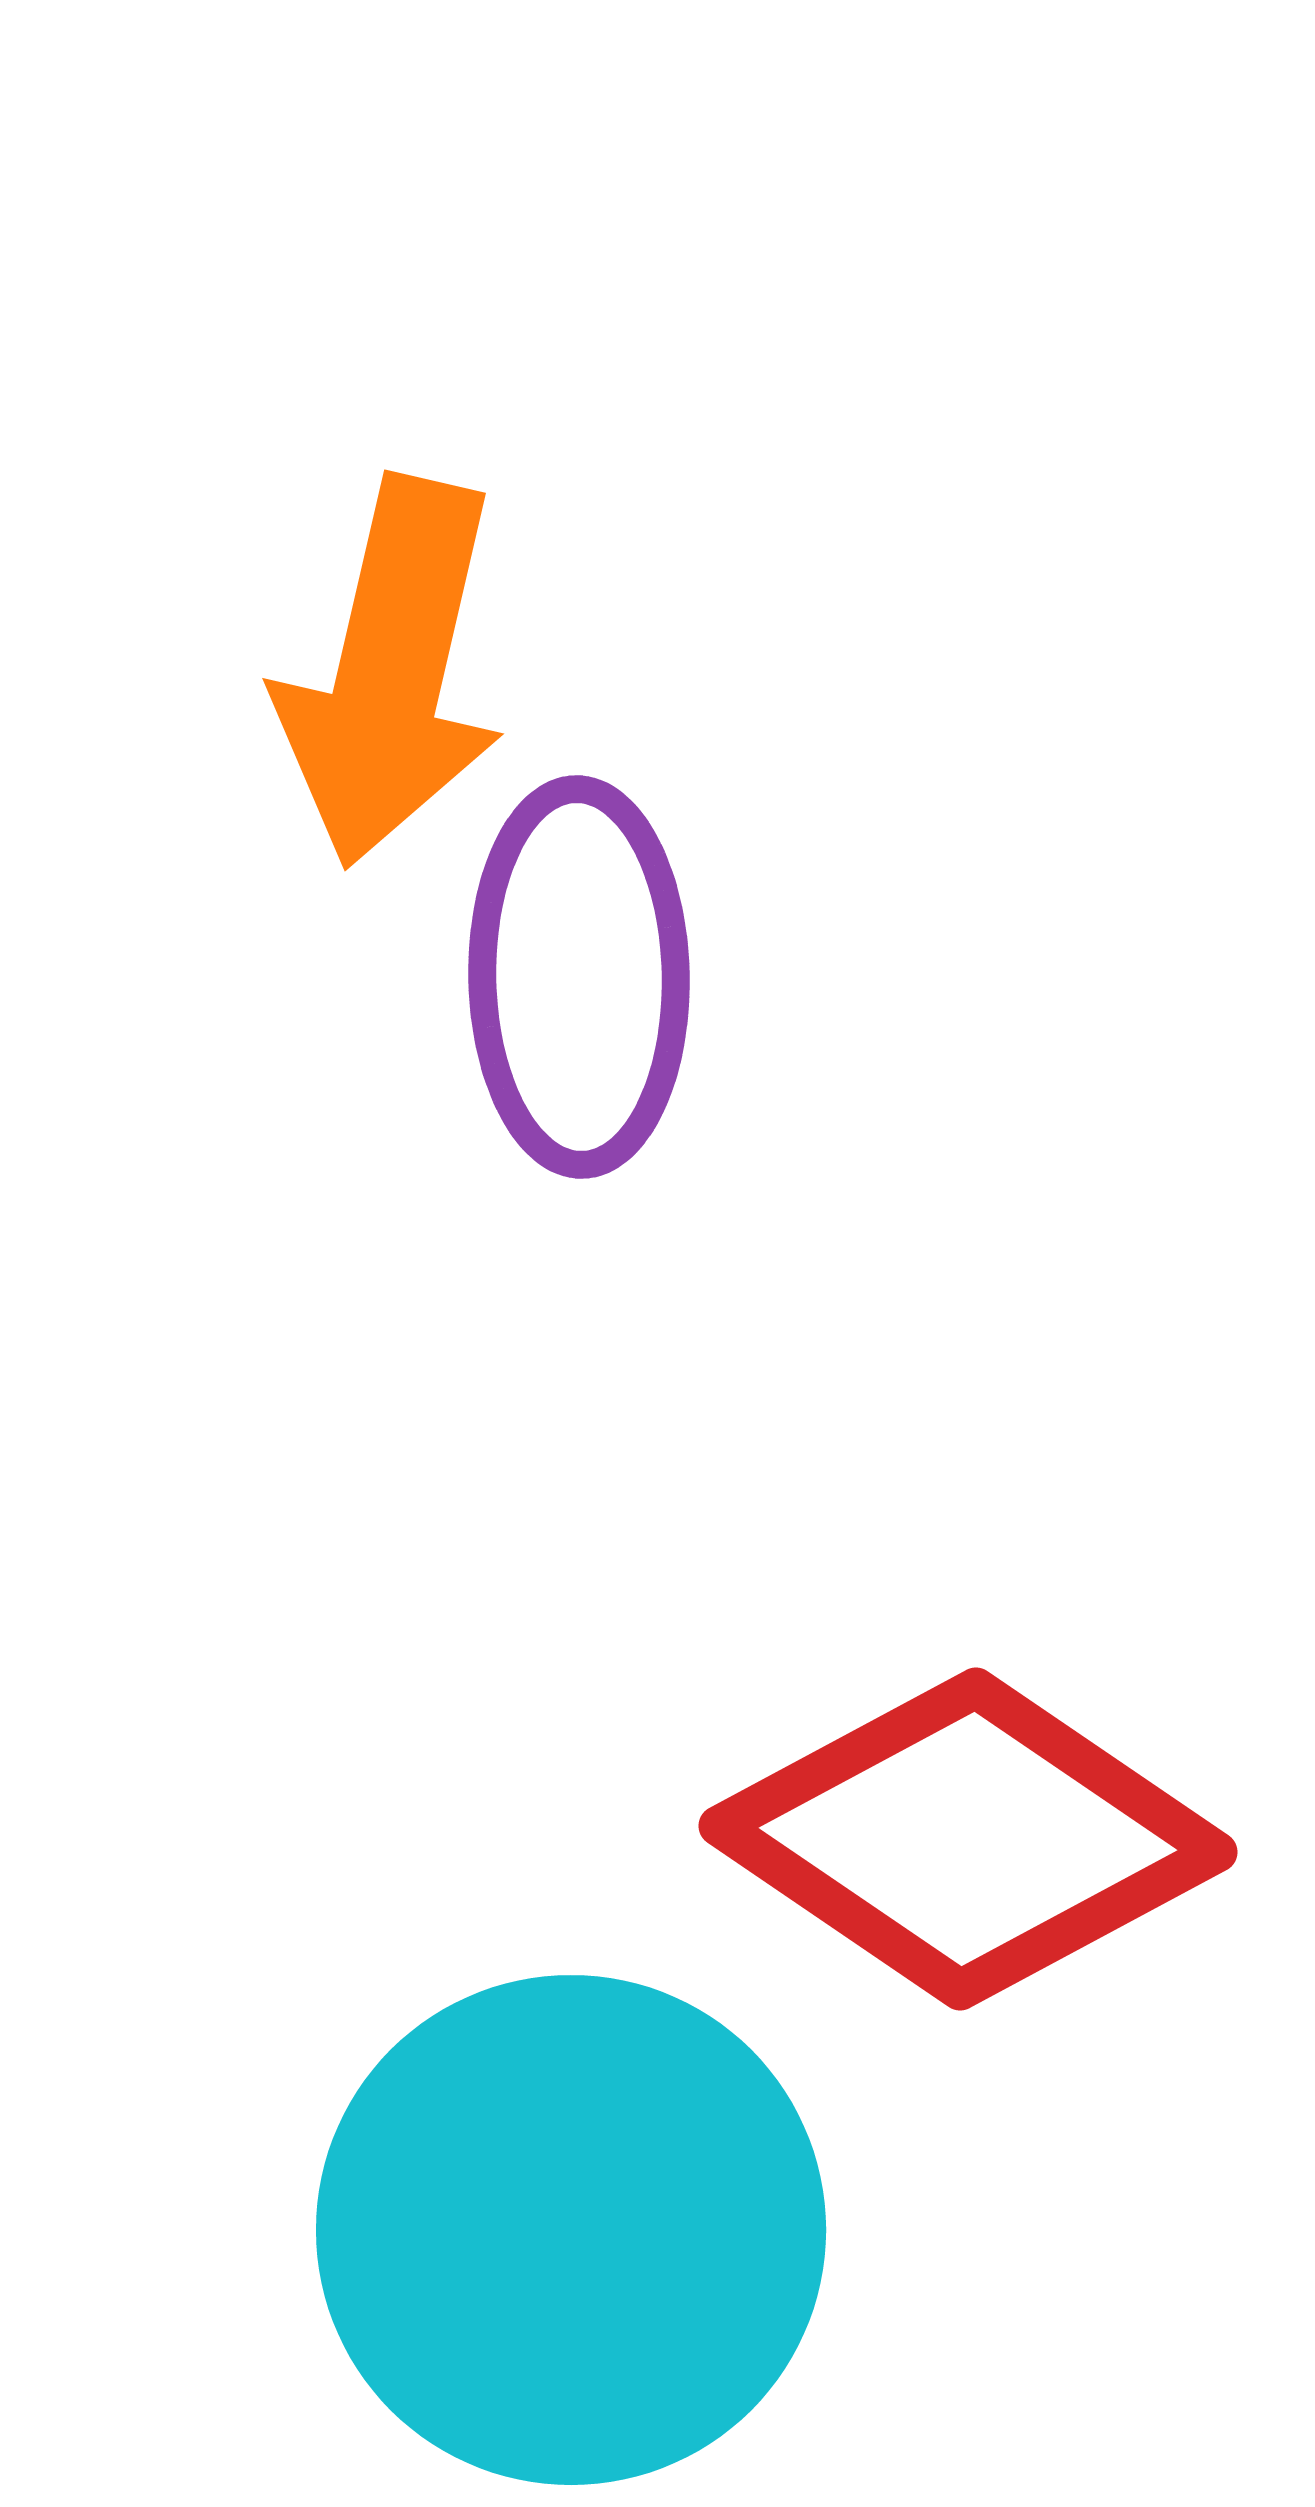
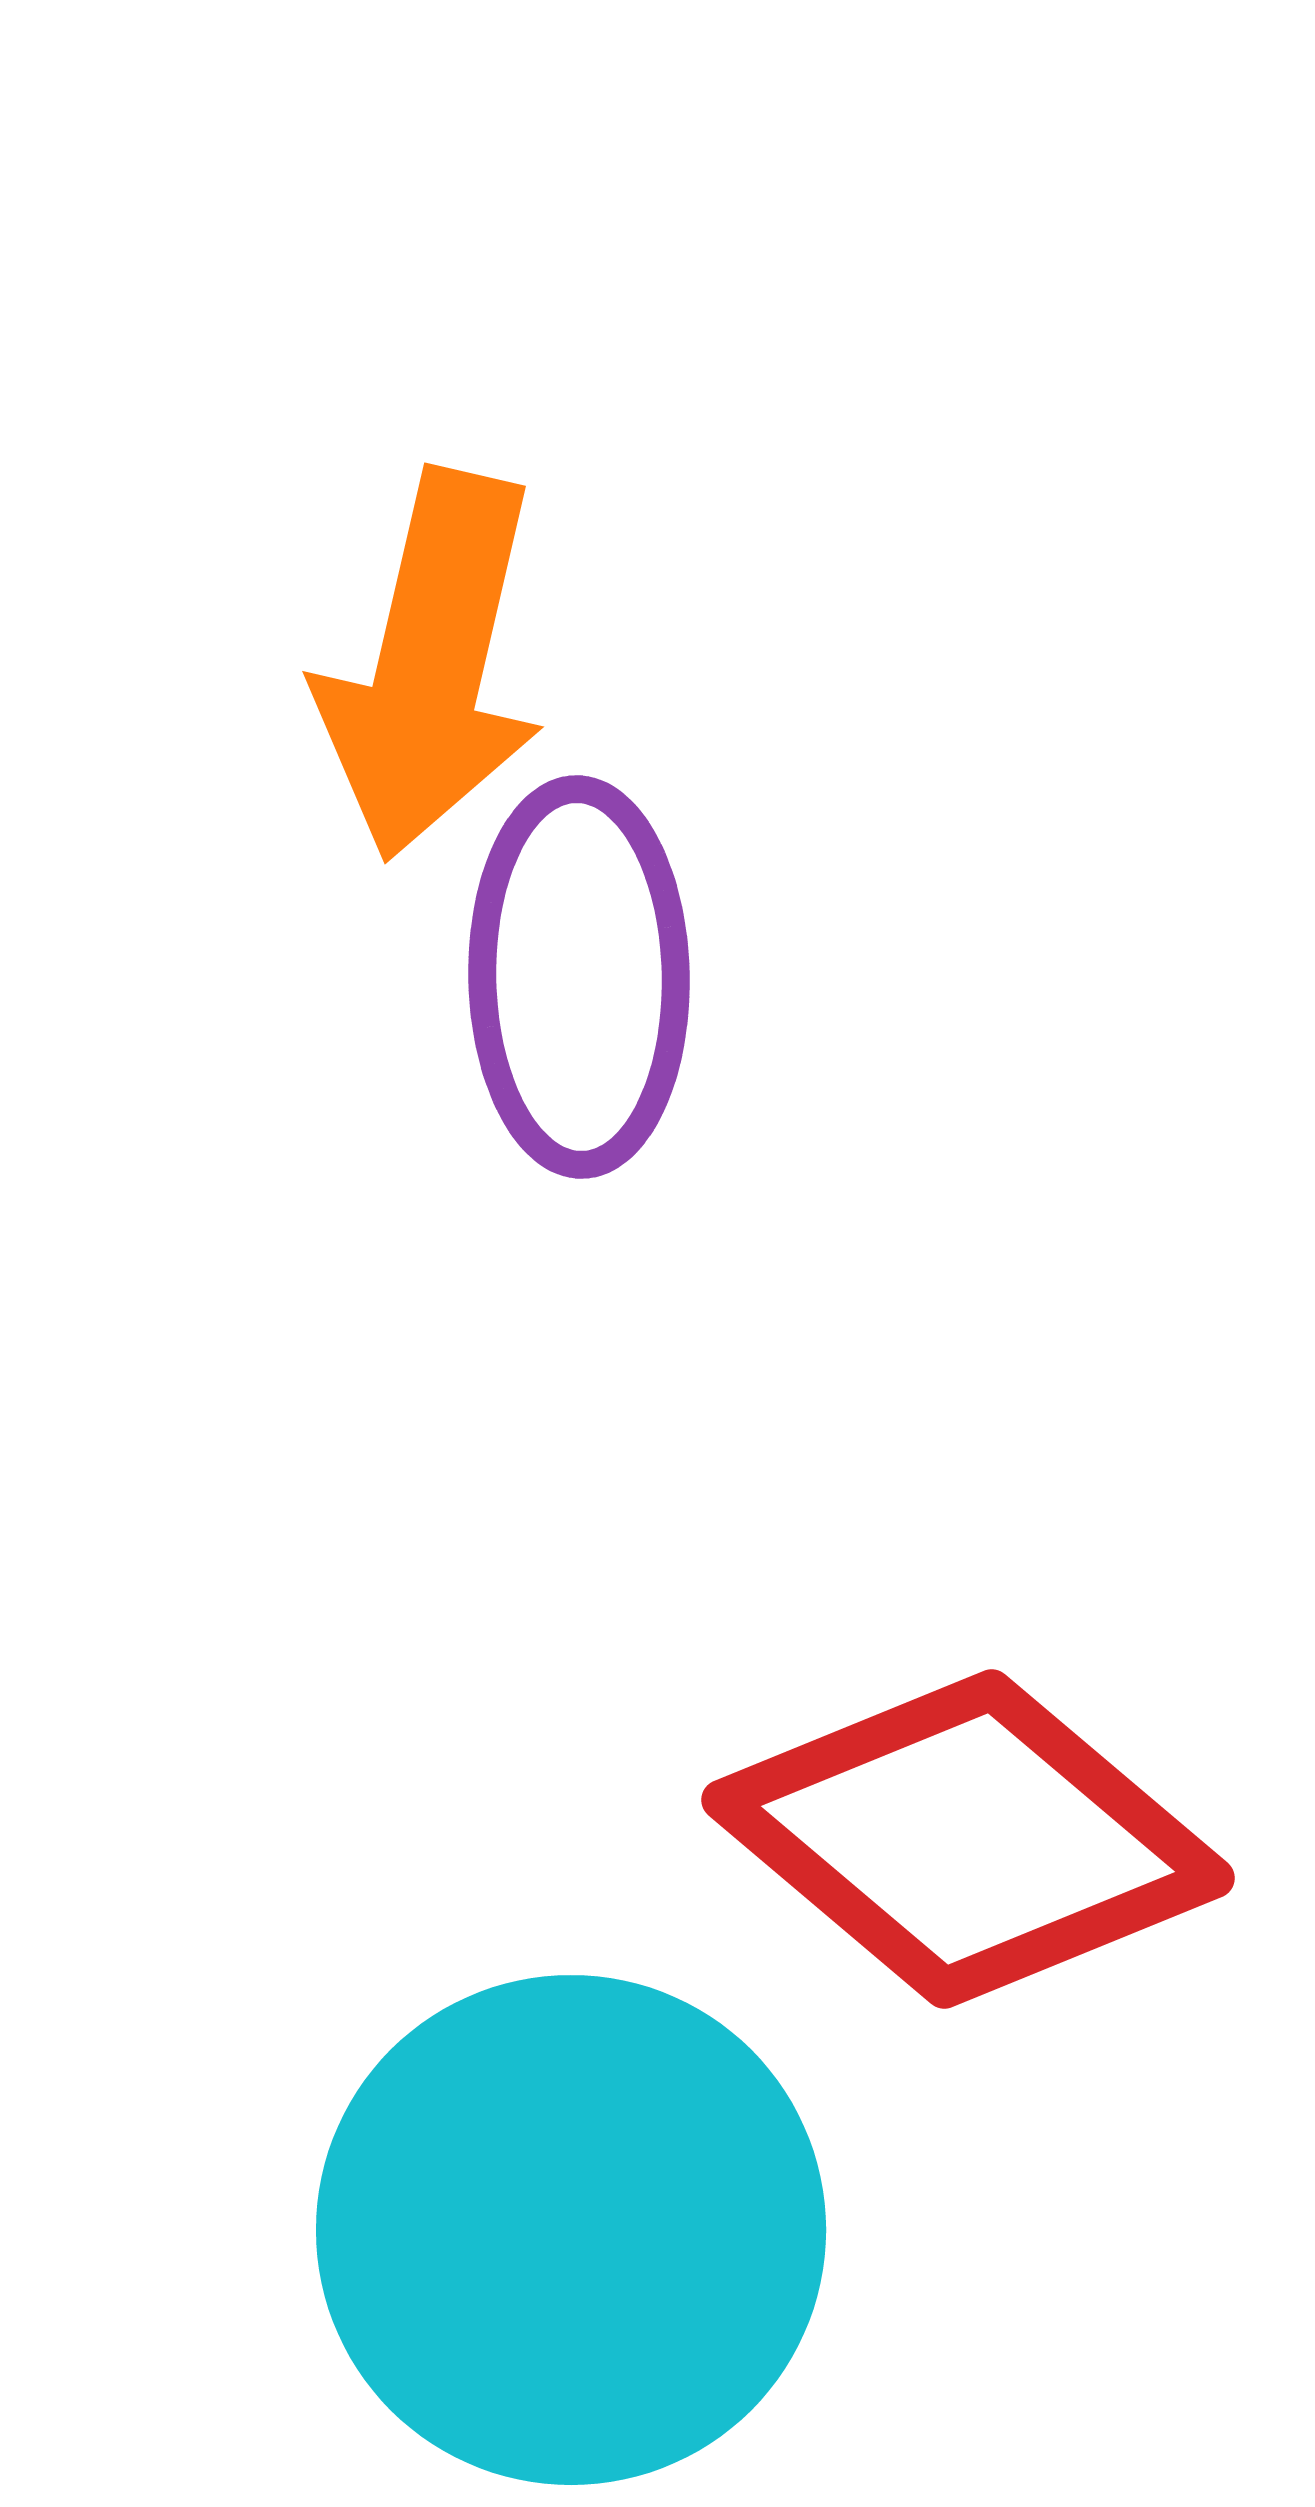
orange arrow: moved 40 px right, 7 px up
red diamond: rotated 6 degrees clockwise
